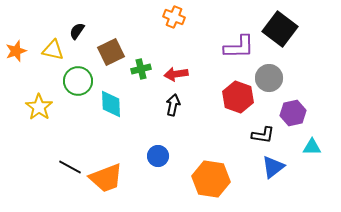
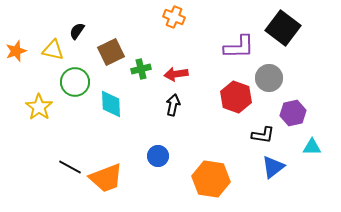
black square: moved 3 px right, 1 px up
green circle: moved 3 px left, 1 px down
red hexagon: moved 2 px left
